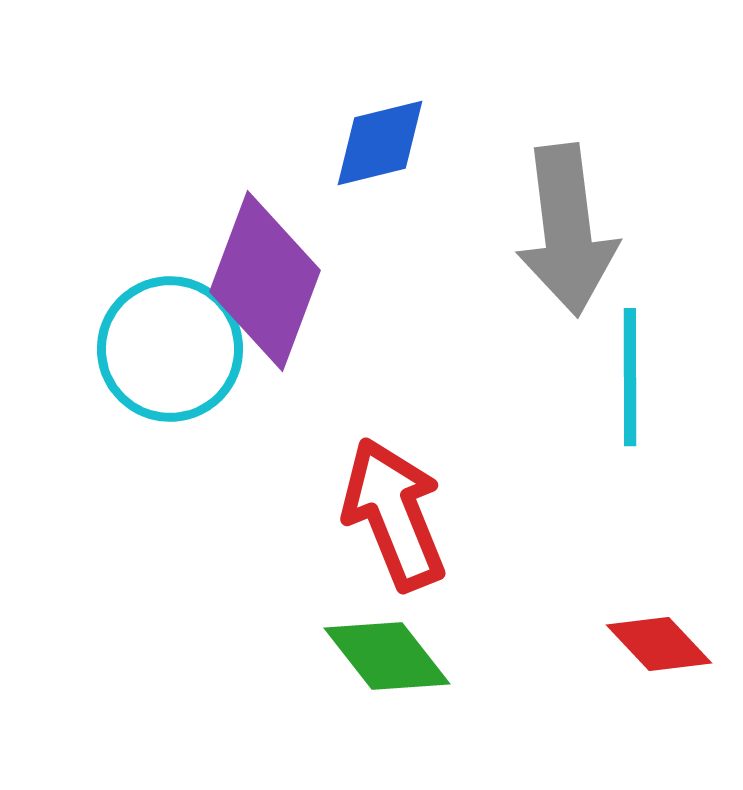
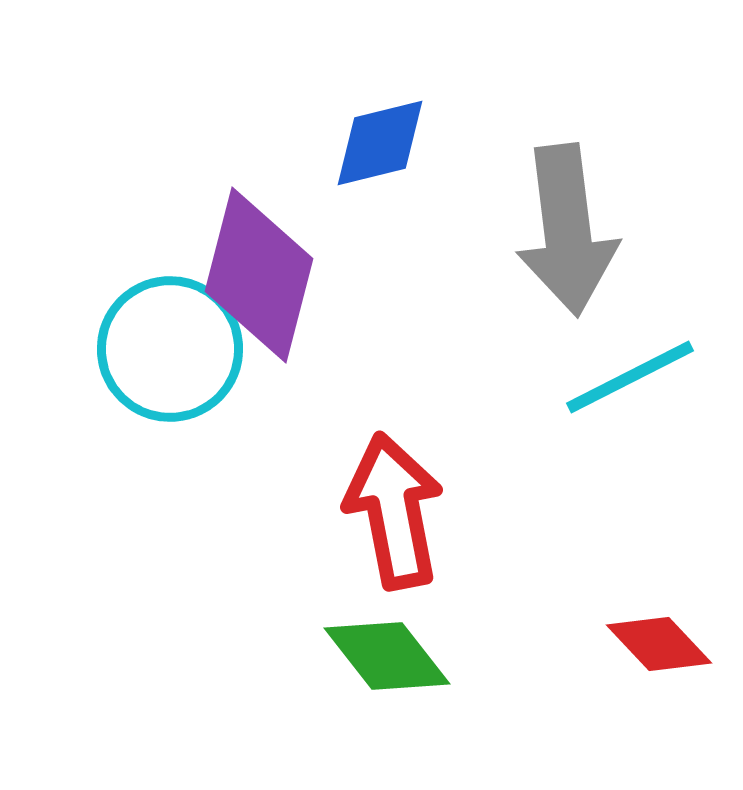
purple diamond: moved 6 px left, 6 px up; rotated 6 degrees counterclockwise
cyan line: rotated 63 degrees clockwise
red arrow: moved 3 px up; rotated 11 degrees clockwise
